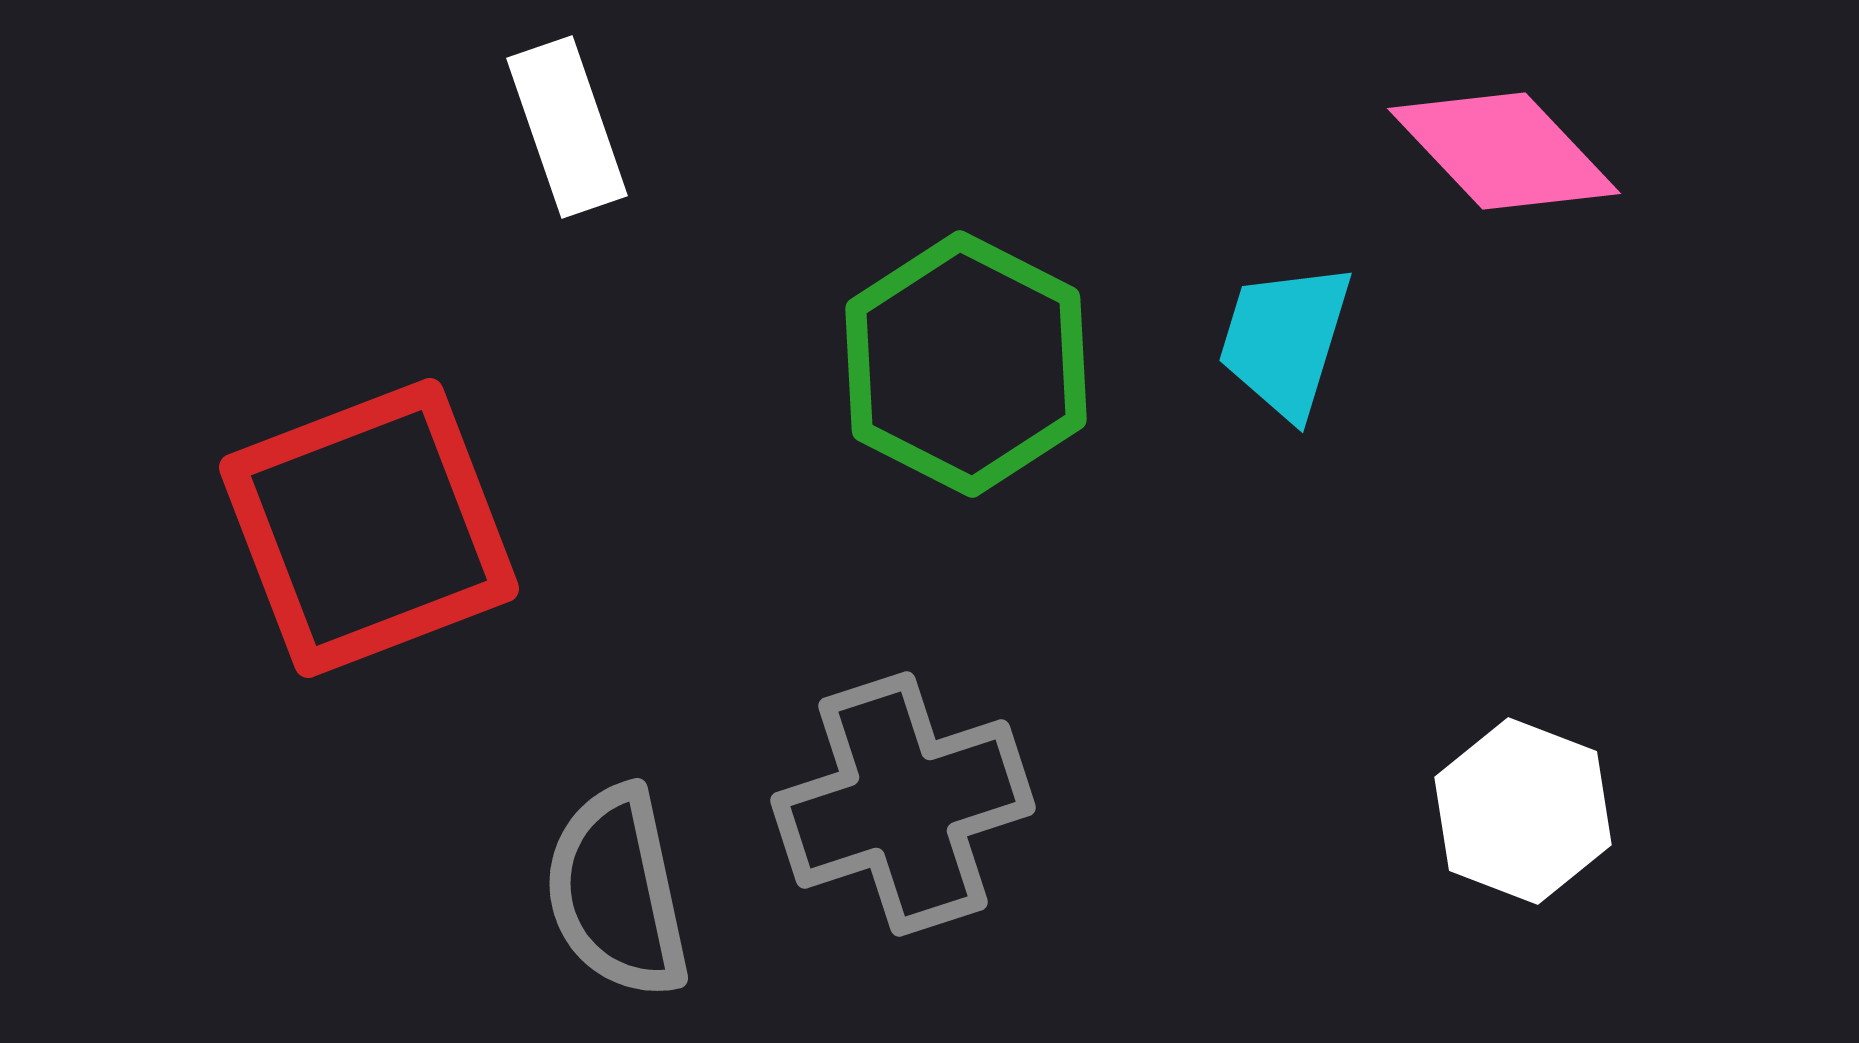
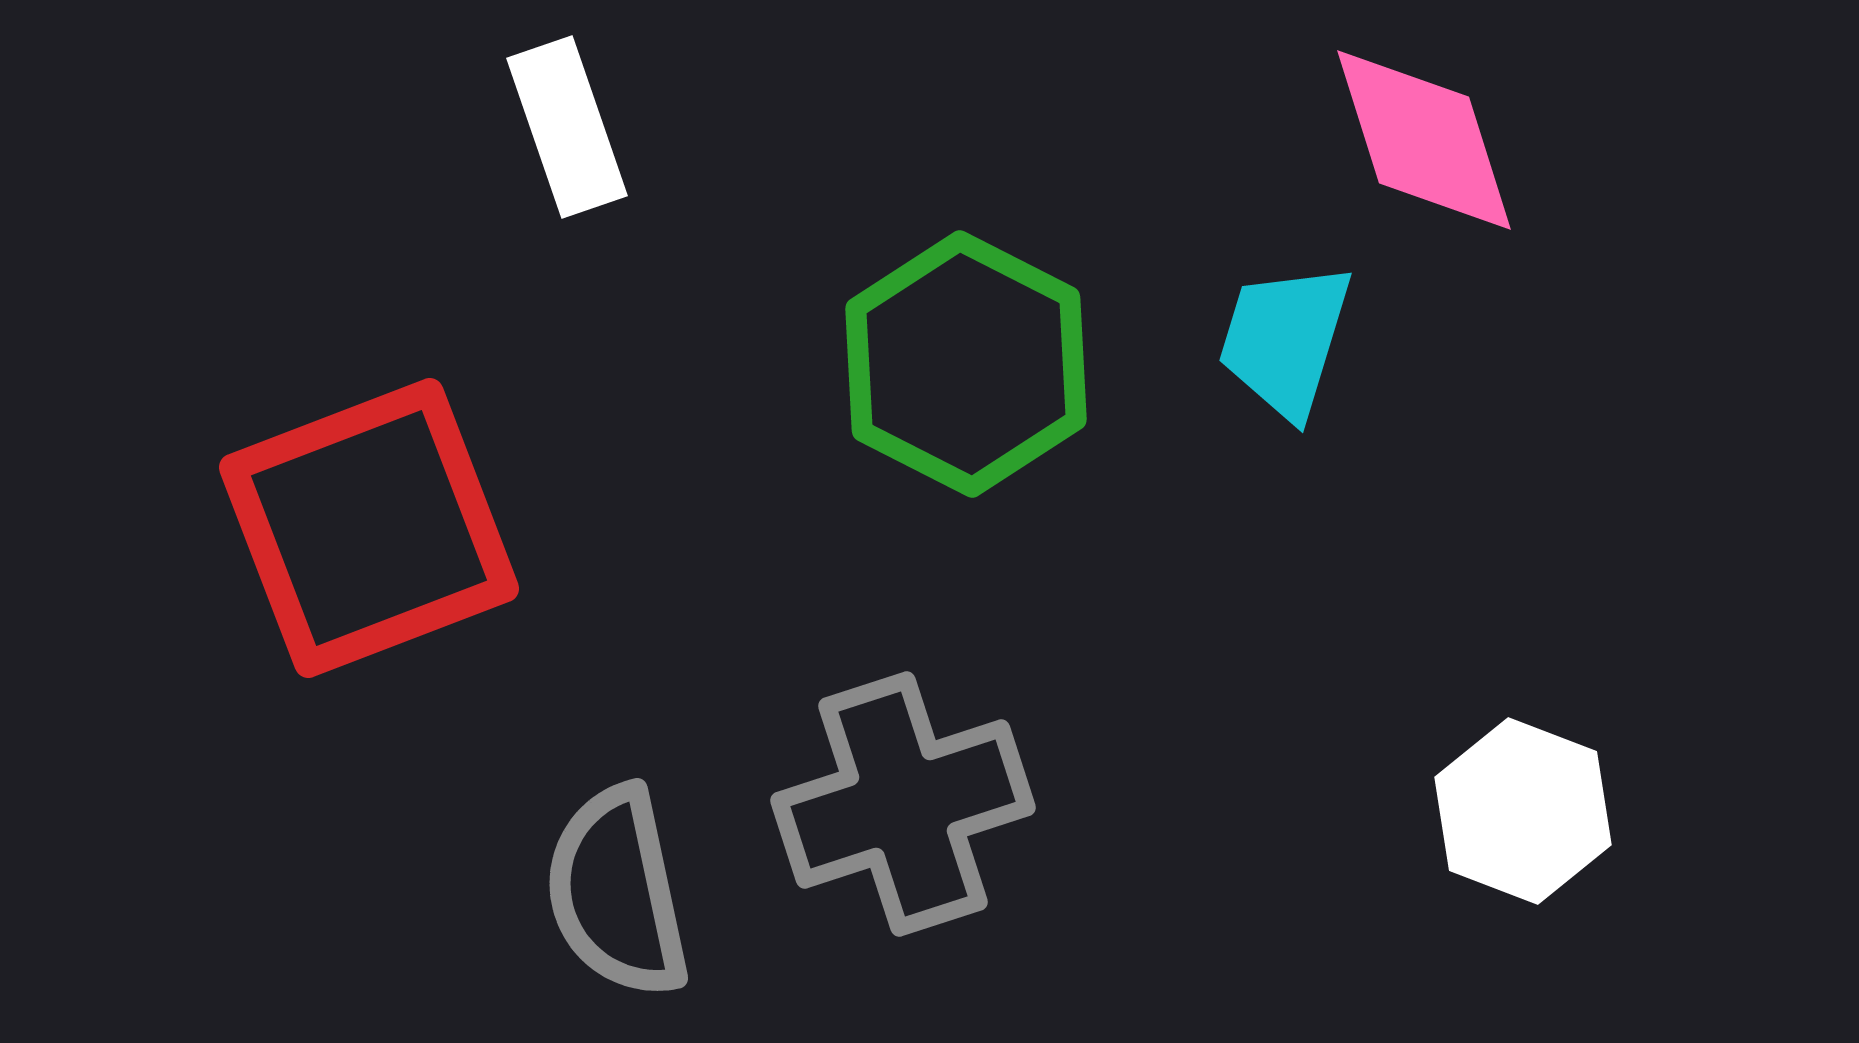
pink diamond: moved 80 px left, 11 px up; rotated 26 degrees clockwise
